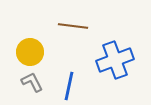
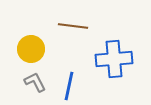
yellow circle: moved 1 px right, 3 px up
blue cross: moved 1 px left, 1 px up; rotated 15 degrees clockwise
gray L-shape: moved 3 px right
